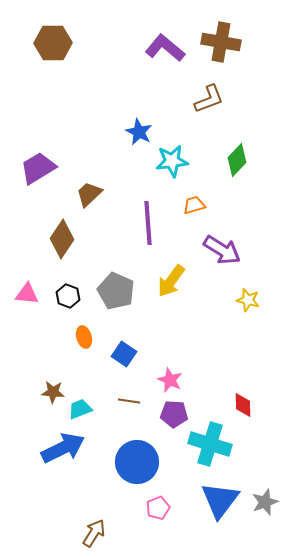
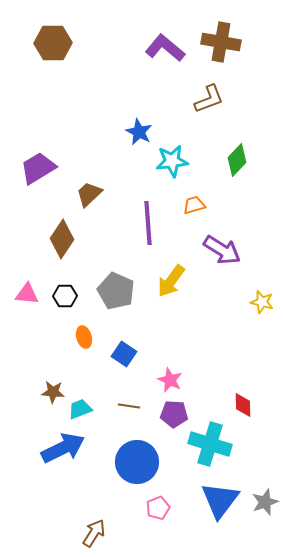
black hexagon: moved 3 px left; rotated 20 degrees counterclockwise
yellow star: moved 14 px right, 2 px down
brown line: moved 5 px down
